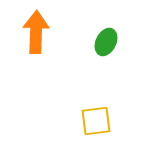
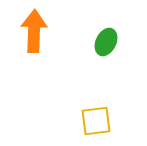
orange arrow: moved 2 px left, 1 px up
